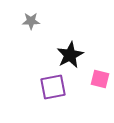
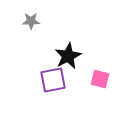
black star: moved 2 px left, 1 px down
purple square: moved 7 px up
